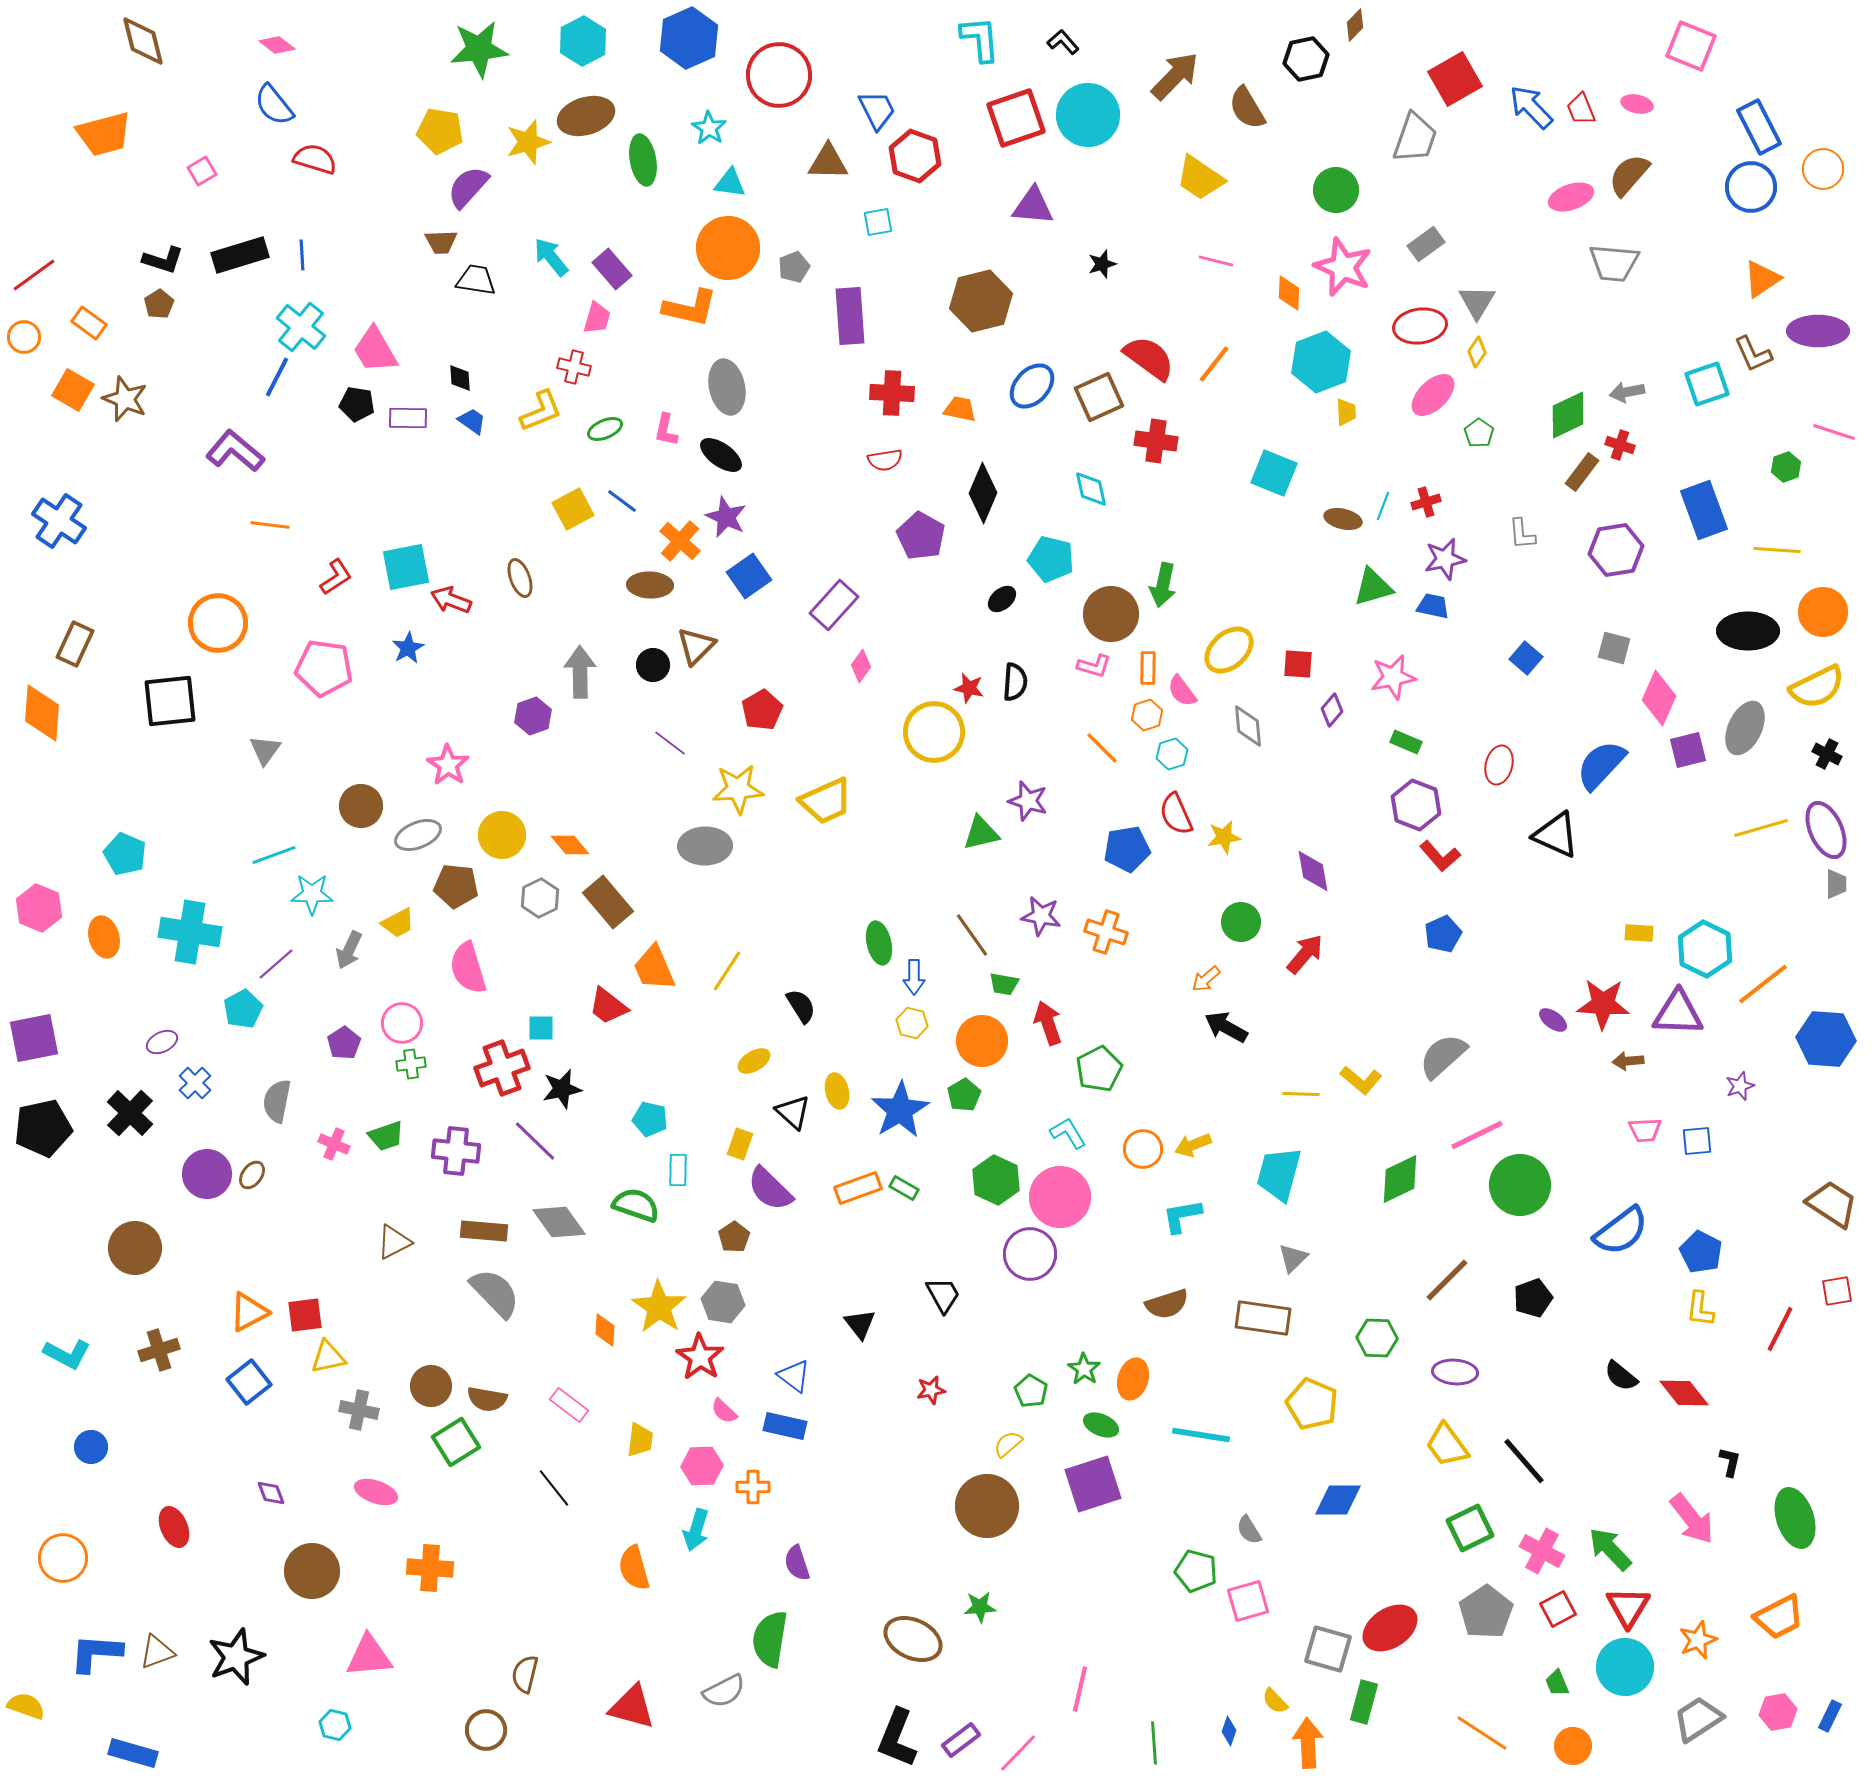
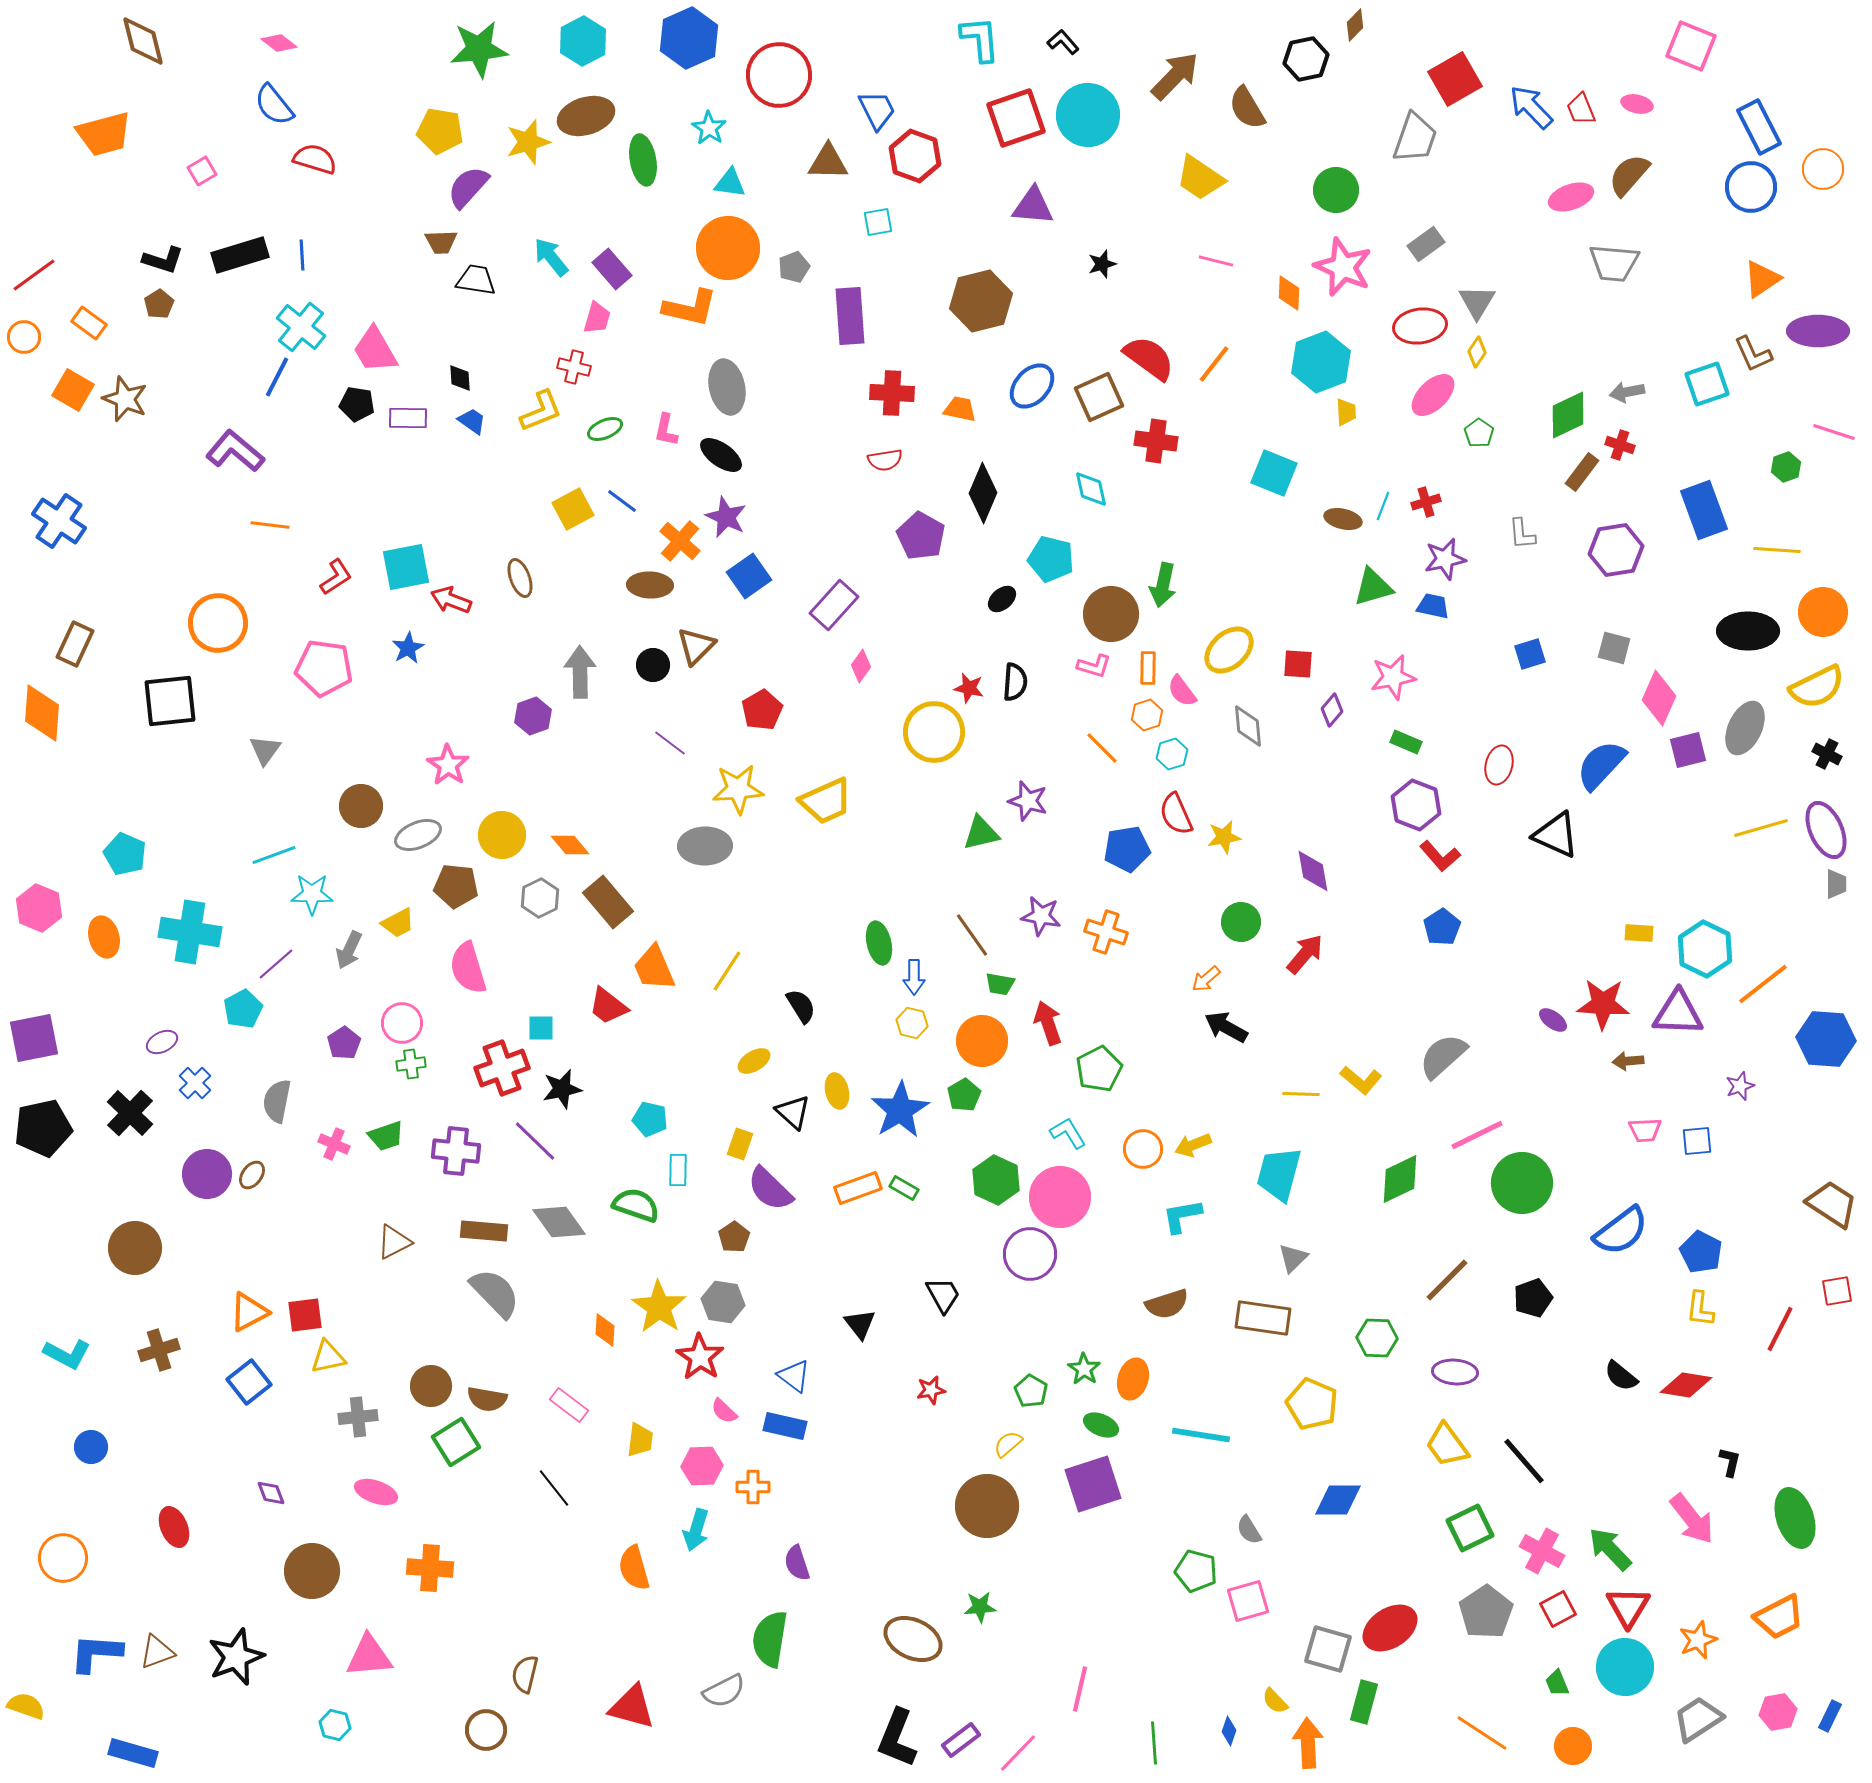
pink diamond at (277, 45): moved 2 px right, 2 px up
blue square at (1526, 658): moved 4 px right, 4 px up; rotated 32 degrees clockwise
blue pentagon at (1443, 934): moved 1 px left, 7 px up; rotated 9 degrees counterclockwise
green trapezoid at (1004, 984): moved 4 px left
green circle at (1520, 1185): moved 2 px right, 2 px up
red diamond at (1684, 1393): moved 2 px right, 8 px up; rotated 42 degrees counterclockwise
gray cross at (359, 1410): moved 1 px left, 7 px down; rotated 18 degrees counterclockwise
